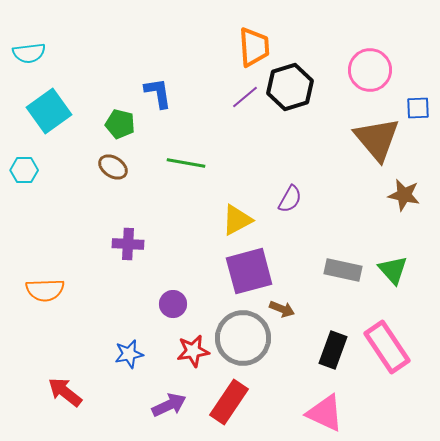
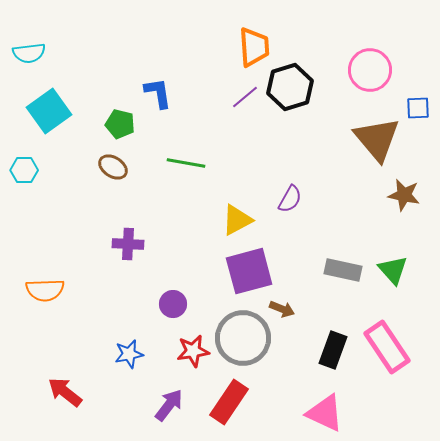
purple arrow: rotated 28 degrees counterclockwise
